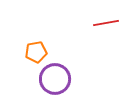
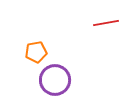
purple circle: moved 1 px down
